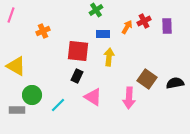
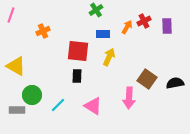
yellow arrow: rotated 18 degrees clockwise
black rectangle: rotated 24 degrees counterclockwise
pink triangle: moved 9 px down
